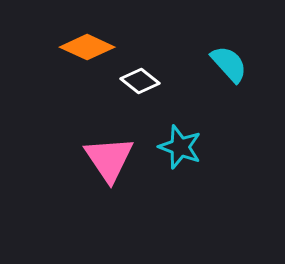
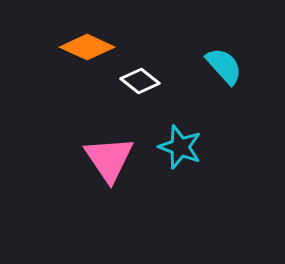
cyan semicircle: moved 5 px left, 2 px down
